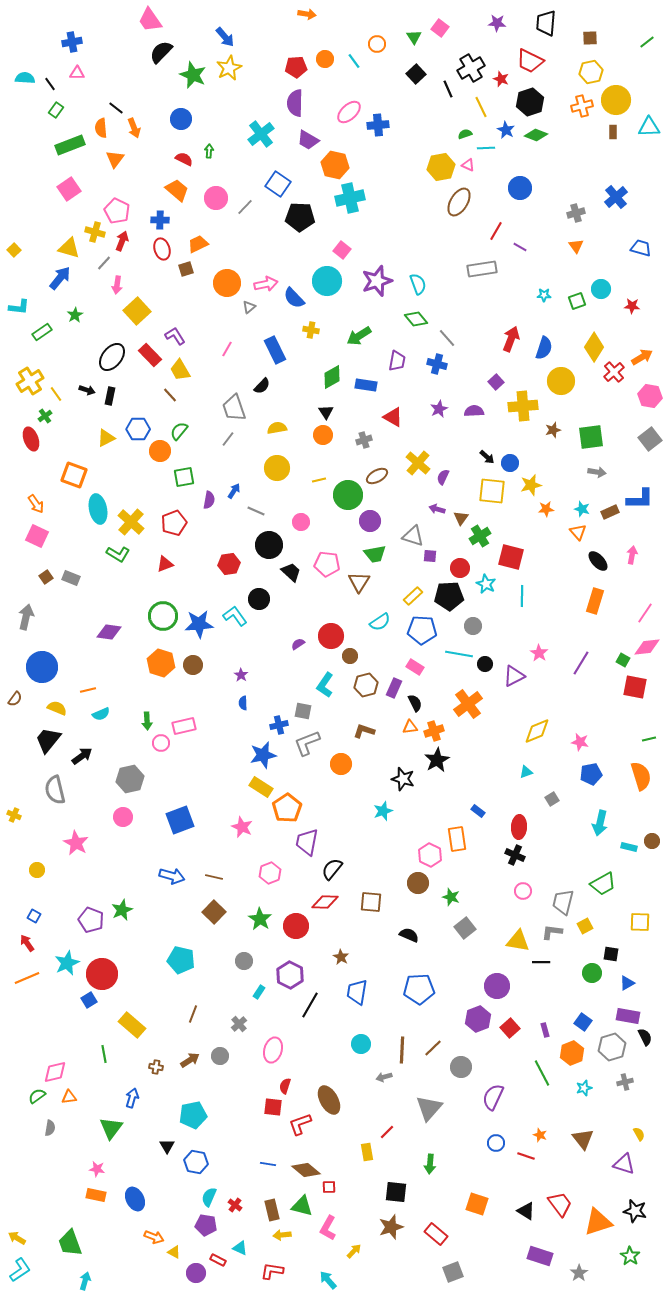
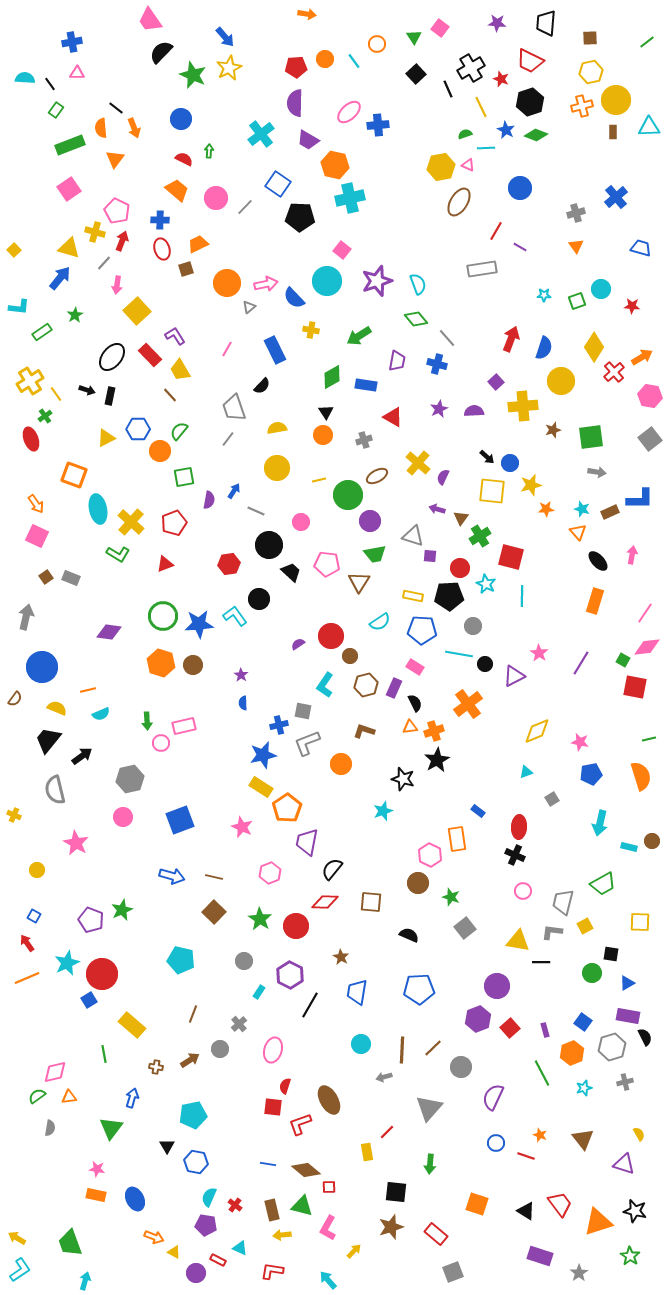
yellow rectangle at (413, 596): rotated 54 degrees clockwise
gray circle at (220, 1056): moved 7 px up
